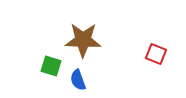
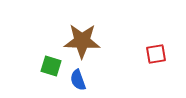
brown star: moved 1 px left, 1 px down
red square: rotated 30 degrees counterclockwise
